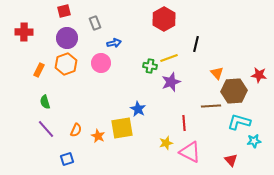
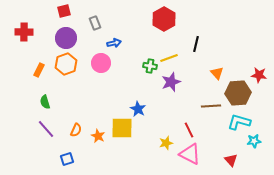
purple circle: moved 1 px left
brown hexagon: moved 4 px right, 2 px down
red line: moved 5 px right, 7 px down; rotated 21 degrees counterclockwise
yellow square: rotated 10 degrees clockwise
pink triangle: moved 2 px down
